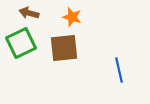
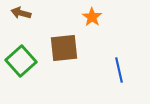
brown arrow: moved 8 px left
orange star: moved 20 px right; rotated 18 degrees clockwise
green square: moved 18 px down; rotated 16 degrees counterclockwise
